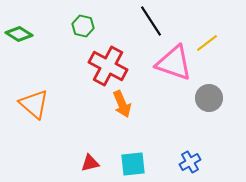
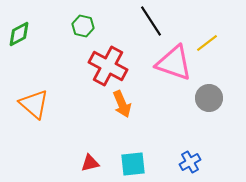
green diamond: rotated 60 degrees counterclockwise
